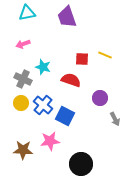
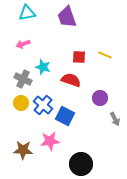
red square: moved 3 px left, 2 px up
